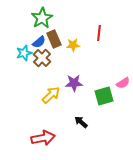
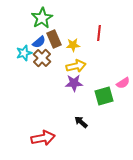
yellow arrow: moved 25 px right, 29 px up; rotated 30 degrees clockwise
